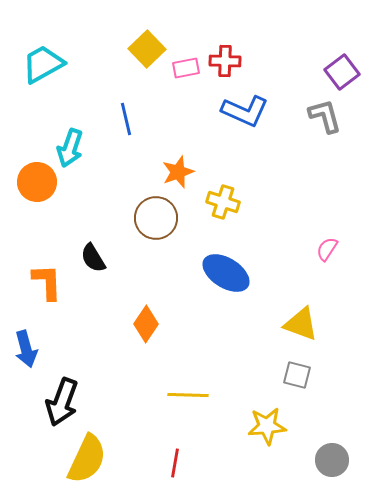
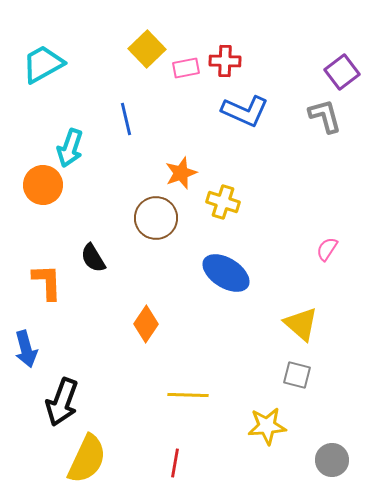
orange star: moved 3 px right, 1 px down
orange circle: moved 6 px right, 3 px down
yellow triangle: rotated 21 degrees clockwise
